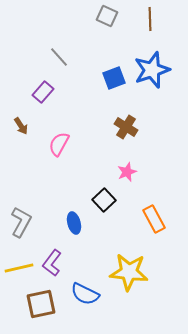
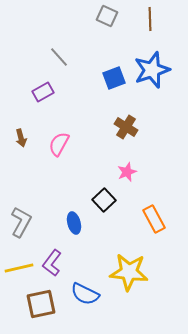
purple rectangle: rotated 20 degrees clockwise
brown arrow: moved 12 px down; rotated 18 degrees clockwise
